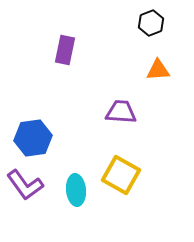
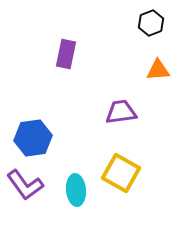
purple rectangle: moved 1 px right, 4 px down
purple trapezoid: rotated 12 degrees counterclockwise
yellow square: moved 2 px up
